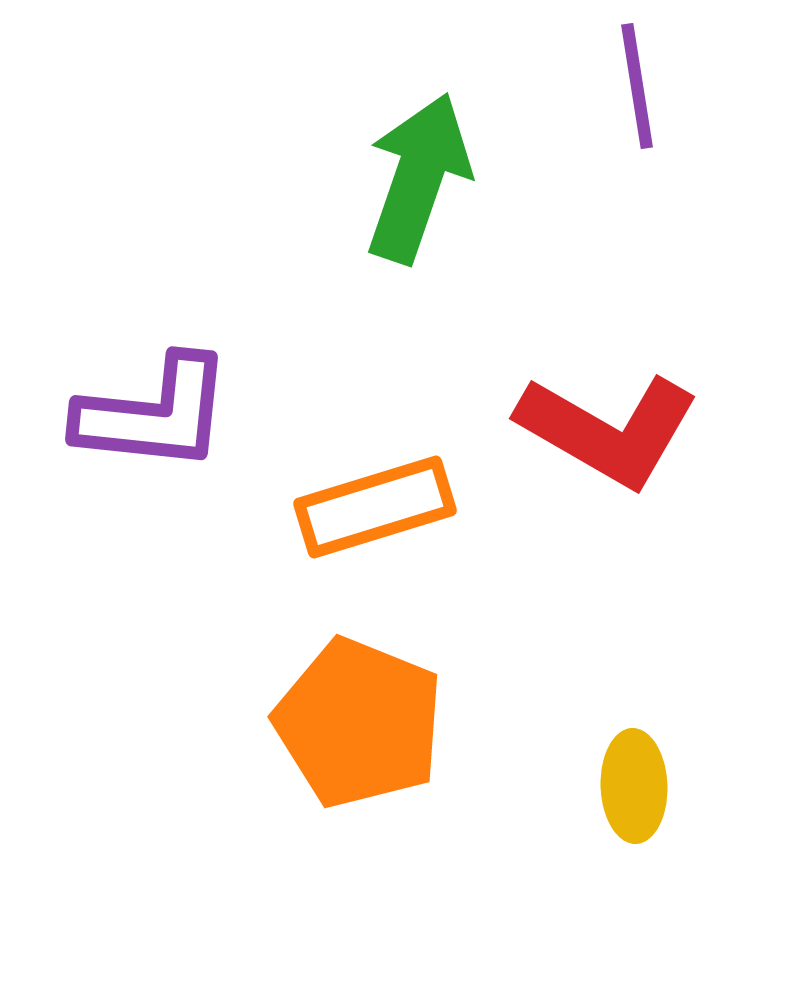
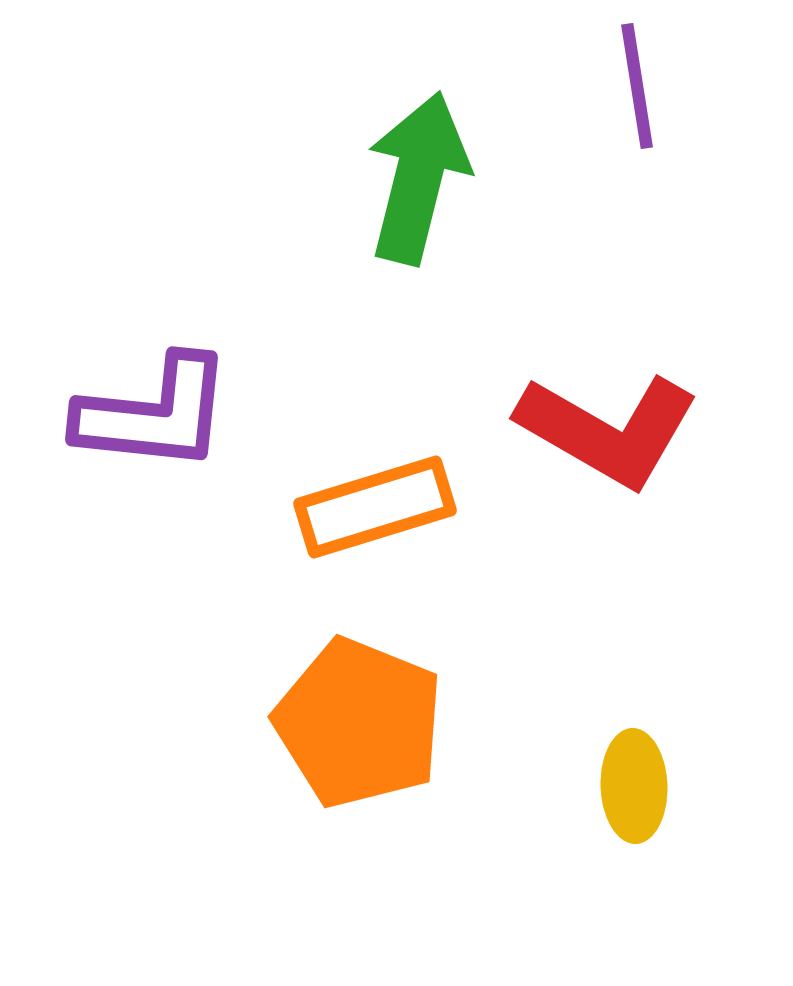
green arrow: rotated 5 degrees counterclockwise
